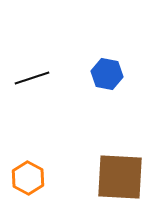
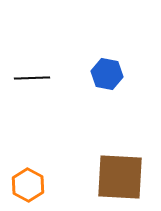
black line: rotated 16 degrees clockwise
orange hexagon: moved 7 px down
